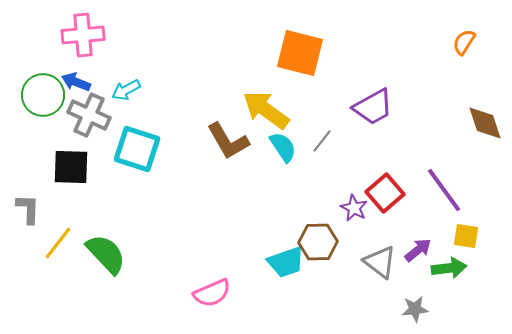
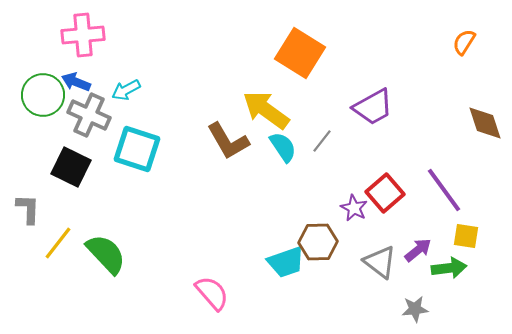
orange square: rotated 18 degrees clockwise
black square: rotated 24 degrees clockwise
pink semicircle: rotated 108 degrees counterclockwise
